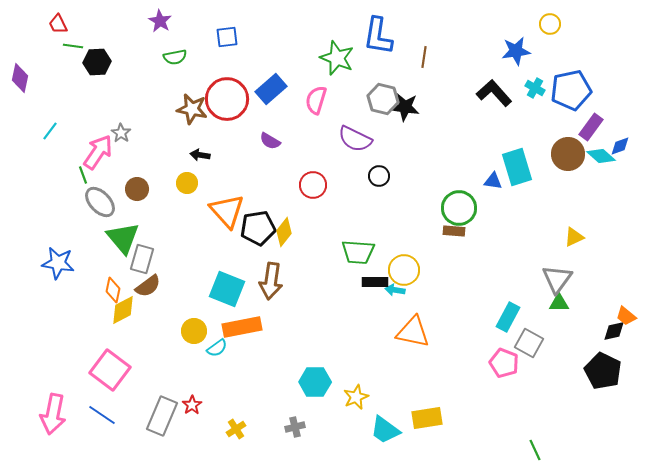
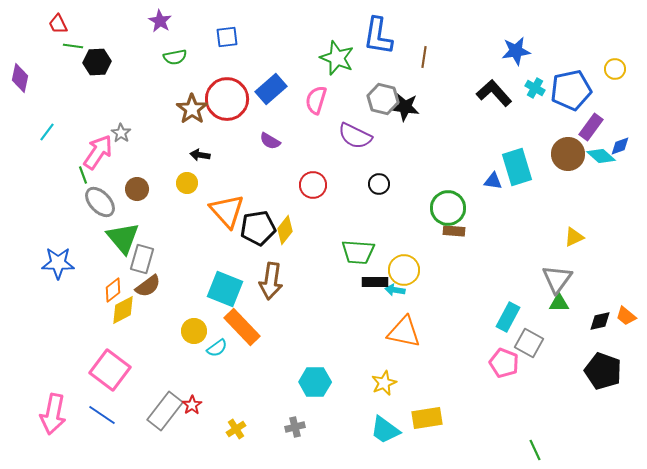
yellow circle at (550, 24): moved 65 px right, 45 px down
brown star at (192, 109): rotated 24 degrees clockwise
cyan line at (50, 131): moved 3 px left, 1 px down
purple semicircle at (355, 139): moved 3 px up
black circle at (379, 176): moved 8 px down
green circle at (459, 208): moved 11 px left
yellow diamond at (284, 232): moved 1 px right, 2 px up
blue star at (58, 263): rotated 8 degrees counterclockwise
cyan square at (227, 289): moved 2 px left
orange diamond at (113, 290): rotated 40 degrees clockwise
orange rectangle at (242, 327): rotated 57 degrees clockwise
black diamond at (614, 331): moved 14 px left, 10 px up
orange triangle at (413, 332): moved 9 px left
black pentagon at (603, 371): rotated 6 degrees counterclockwise
yellow star at (356, 397): moved 28 px right, 14 px up
gray rectangle at (162, 416): moved 3 px right, 5 px up; rotated 15 degrees clockwise
